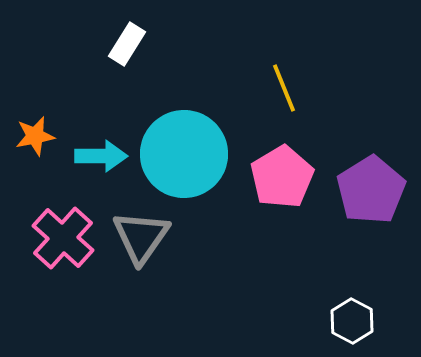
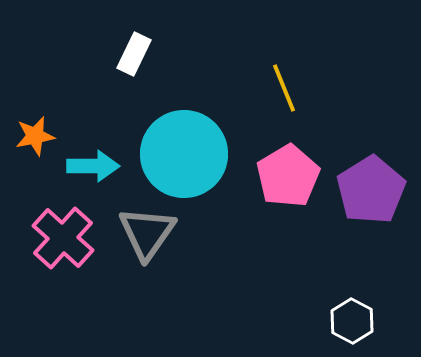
white rectangle: moved 7 px right, 10 px down; rotated 6 degrees counterclockwise
cyan arrow: moved 8 px left, 10 px down
pink pentagon: moved 6 px right, 1 px up
gray triangle: moved 6 px right, 4 px up
